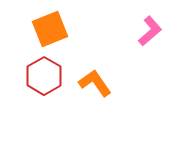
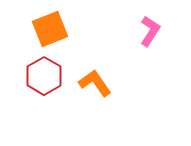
pink L-shape: rotated 16 degrees counterclockwise
